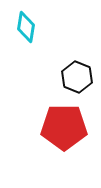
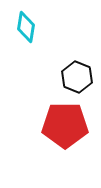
red pentagon: moved 1 px right, 2 px up
